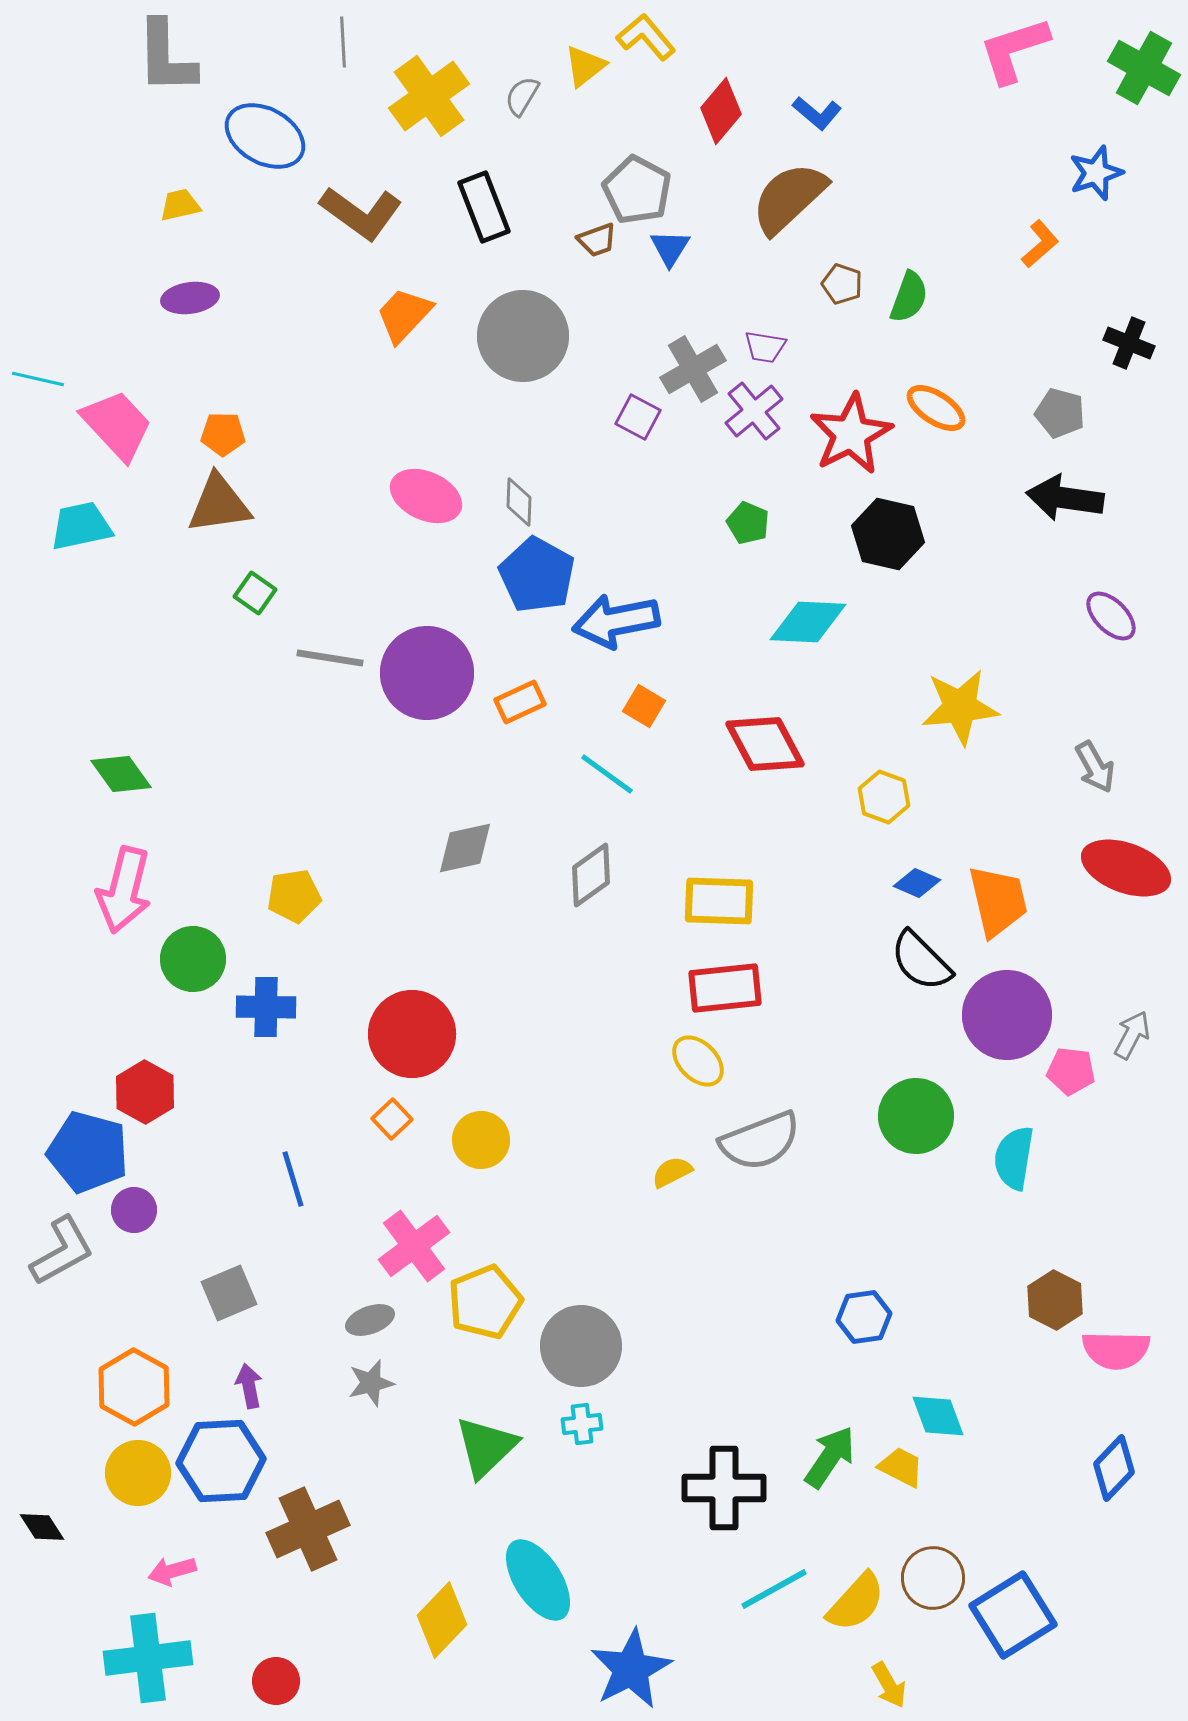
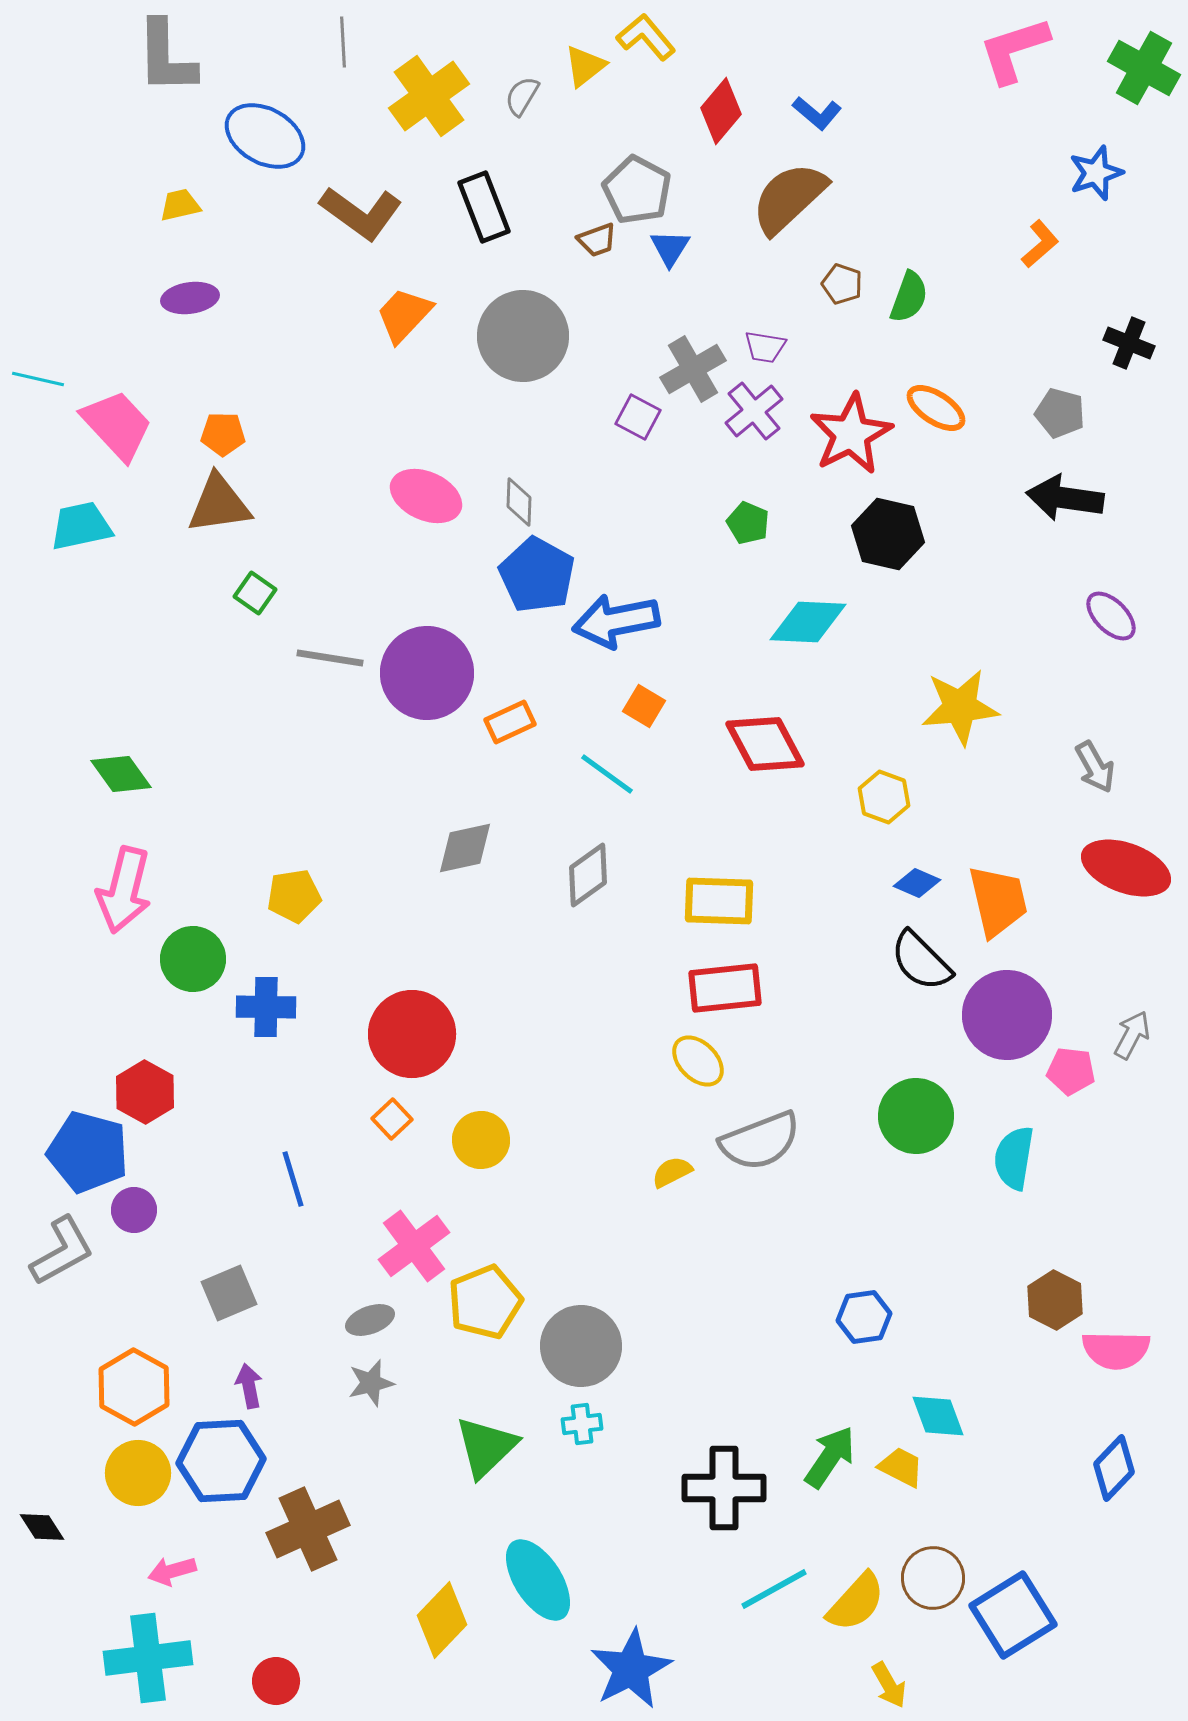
orange rectangle at (520, 702): moved 10 px left, 20 px down
gray diamond at (591, 875): moved 3 px left
